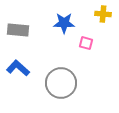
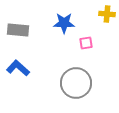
yellow cross: moved 4 px right
pink square: rotated 24 degrees counterclockwise
gray circle: moved 15 px right
